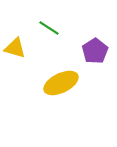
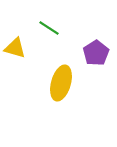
purple pentagon: moved 1 px right, 2 px down
yellow ellipse: rotated 48 degrees counterclockwise
